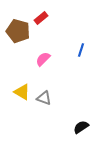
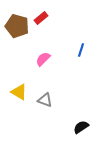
brown pentagon: moved 1 px left, 5 px up
yellow triangle: moved 3 px left
gray triangle: moved 1 px right, 2 px down
